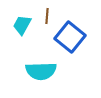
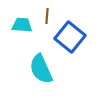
cyan trapezoid: rotated 65 degrees clockwise
cyan semicircle: moved 2 px up; rotated 68 degrees clockwise
